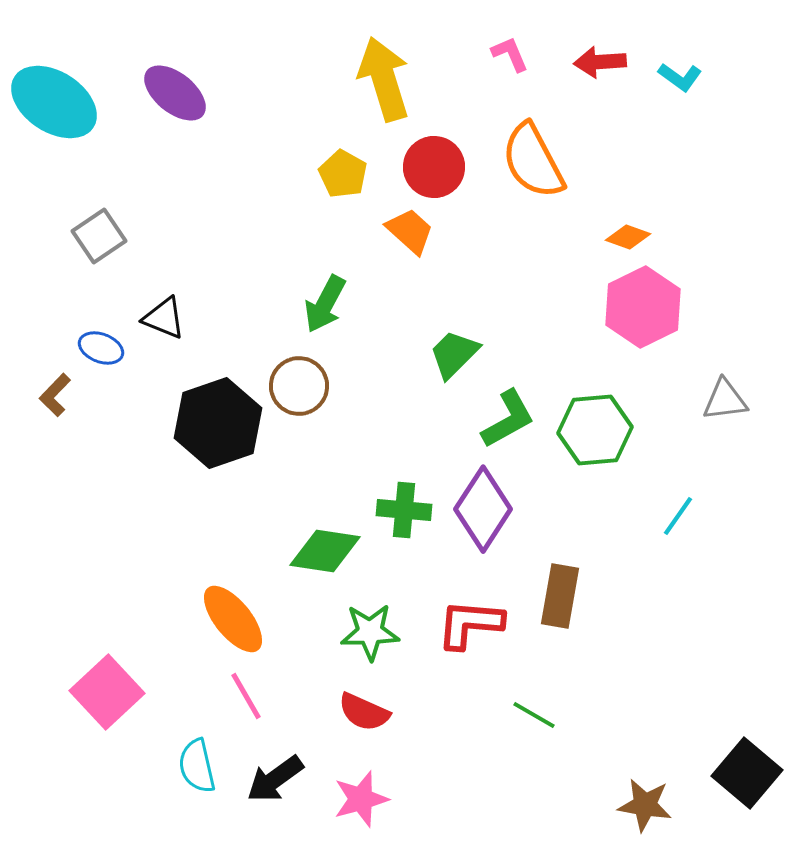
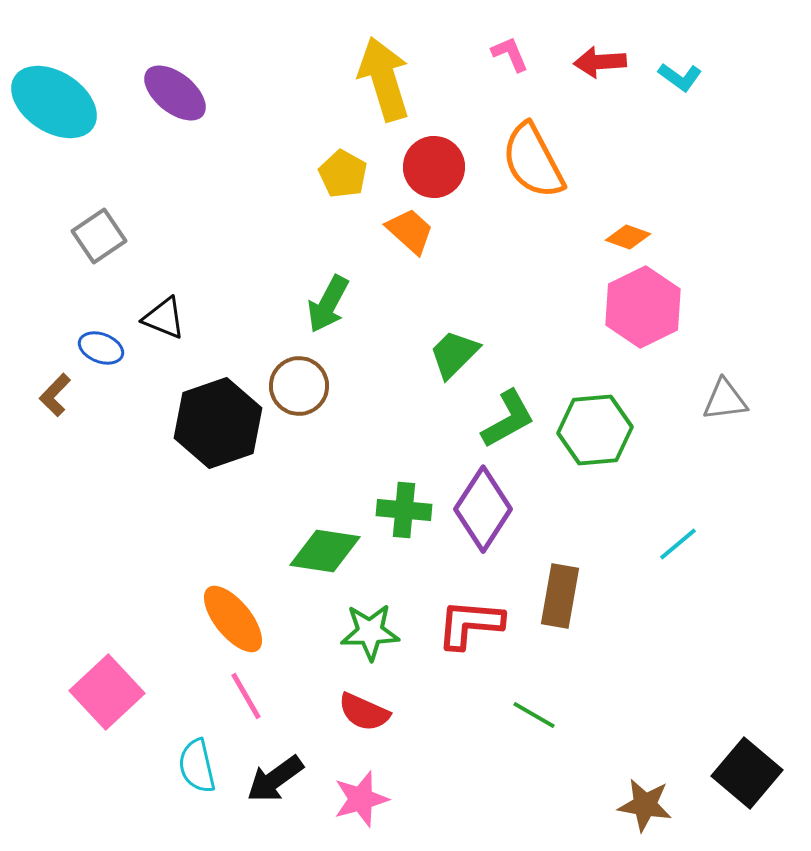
green arrow: moved 3 px right
cyan line: moved 28 px down; rotated 15 degrees clockwise
